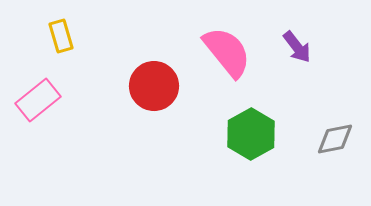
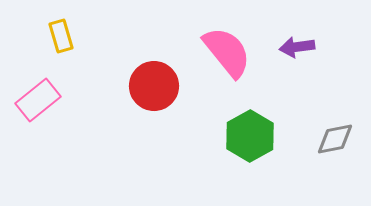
purple arrow: rotated 120 degrees clockwise
green hexagon: moved 1 px left, 2 px down
